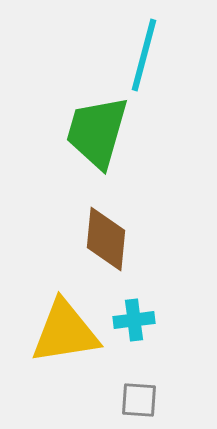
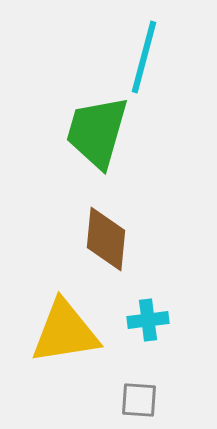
cyan line: moved 2 px down
cyan cross: moved 14 px right
